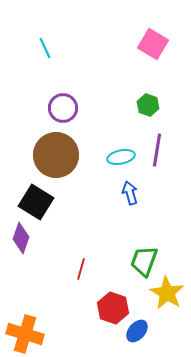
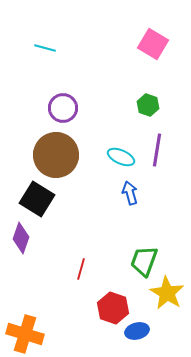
cyan line: rotated 50 degrees counterclockwise
cyan ellipse: rotated 36 degrees clockwise
black square: moved 1 px right, 3 px up
blue ellipse: rotated 35 degrees clockwise
